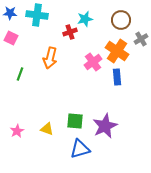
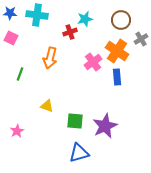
yellow triangle: moved 23 px up
blue triangle: moved 1 px left, 4 px down
